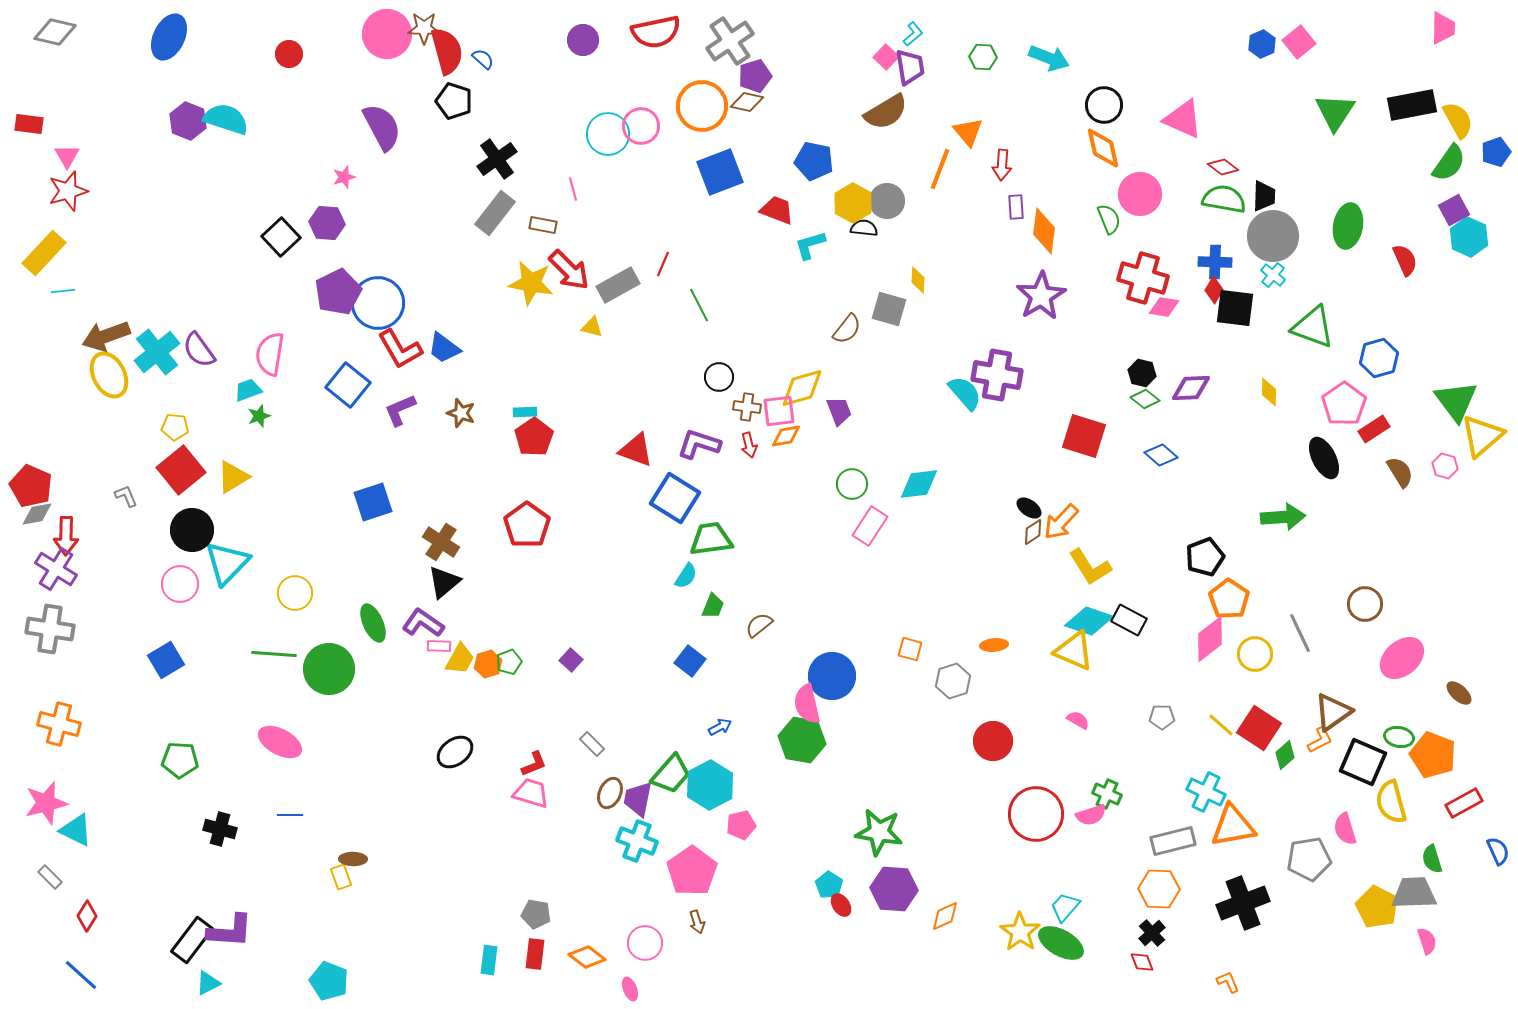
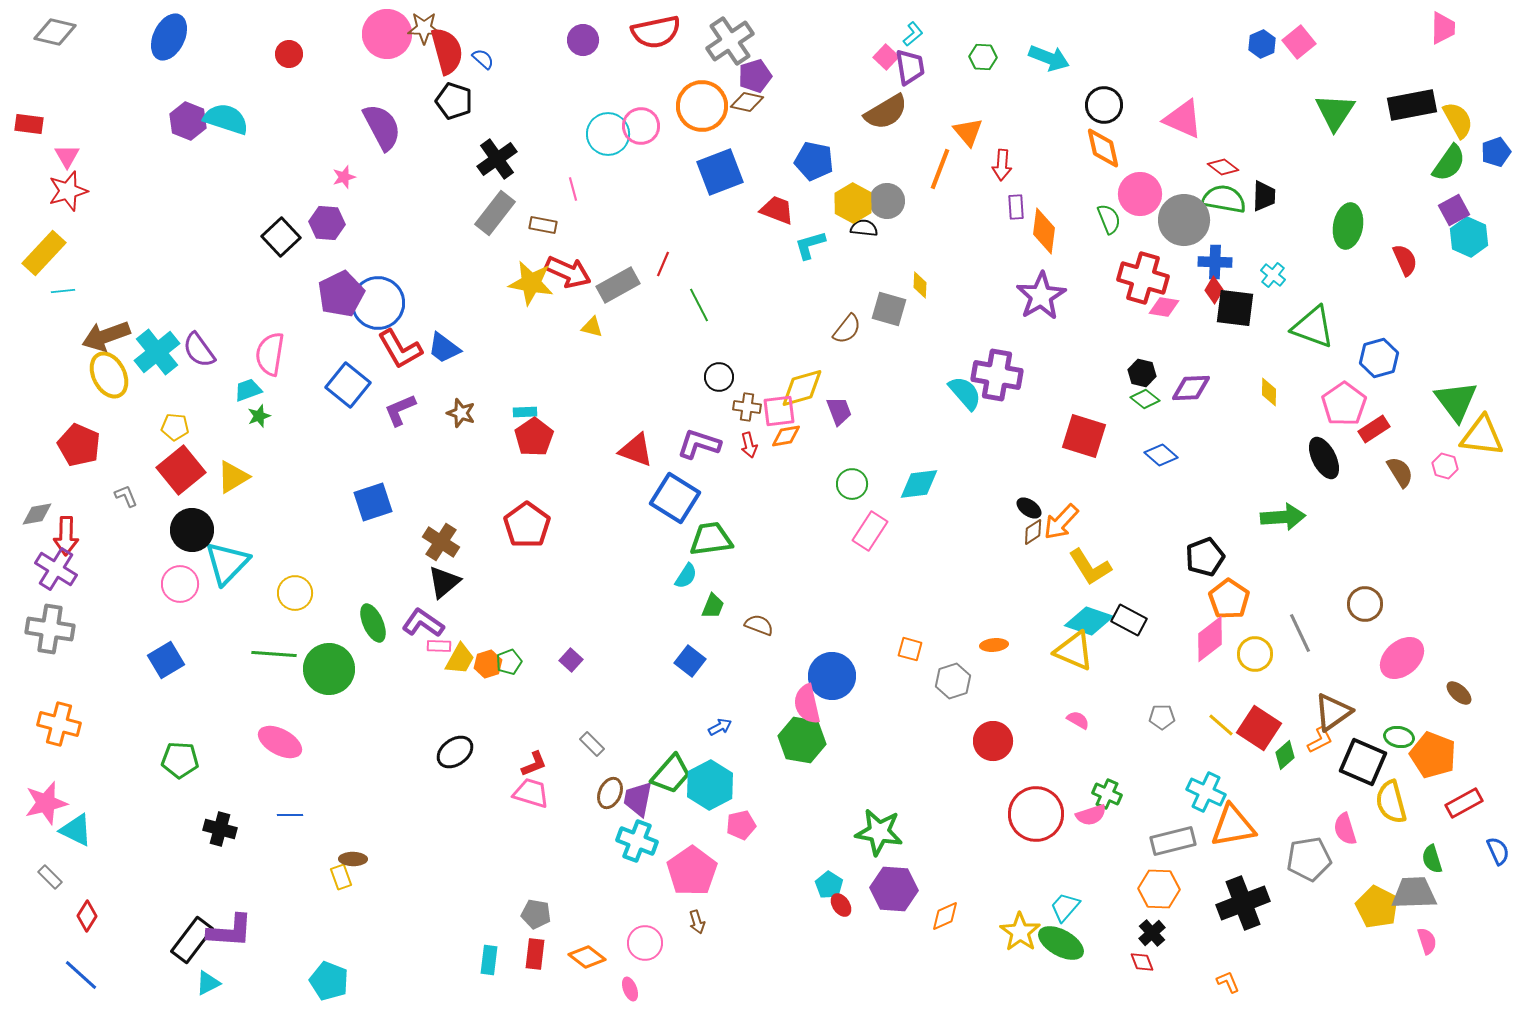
gray circle at (1273, 236): moved 89 px left, 16 px up
red arrow at (569, 270): moved 1 px left, 2 px down; rotated 21 degrees counterclockwise
yellow diamond at (918, 280): moved 2 px right, 5 px down
purple pentagon at (338, 292): moved 3 px right, 2 px down
yellow triangle at (1482, 436): rotated 48 degrees clockwise
red pentagon at (31, 486): moved 48 px right, 41 px up
pink rectangle at (870, 526): moved 5 px down
brown semicircle at (759, 625): rotated 60 degrees clockwise
